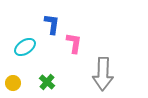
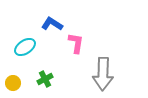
blue L-shape: rotated 65 degrees counterclockwise
pink L-shape: moved 2 px right
green cross: moved 2 px left, 3 px up; rotated 21 degrees clockwise
